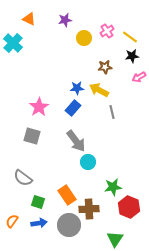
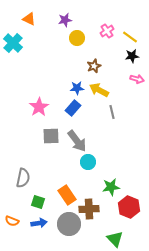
yellow circle: moved 7 px left
brown star: moved 11 px left, 1 px up; rotated 16 degrees counterclockwise
pink arrow: moved 2 px left, 2 px down; rotated 136 degrees counterclockwise
gray square: moved 19 px right; rotated 18 degrees counterclockwise
gray arrow: moved 1 px right
gray semicircle: rotated 114 degrees counterclockwise
green star: moved 2 px left
orange semicircle: rotated 104 degrees counterclockwise
gray circle: moved 1 px up
green triangle: rotated 18 degrees counterclockwise
